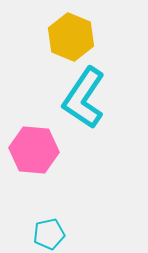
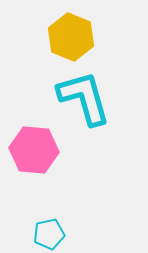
cyan L-shape: rotated 130 degrees clockwise
